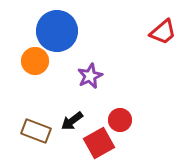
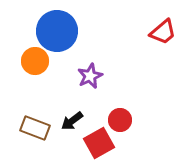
brown rectangle: moved 1 px left, 3 px up
